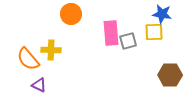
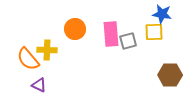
orange circle: moved 4 px right, 15 px down
pink rectangle: moved 1 px down
yellow cross: moved 4 px left
